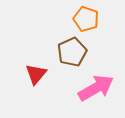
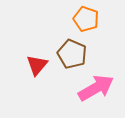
brown pentagon: moved 2 px down; rotated 24 degrees counterclockwise
red triangle: moved 1 px right, 9 px up
